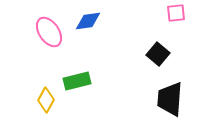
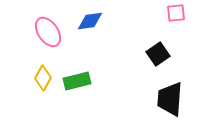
blue diamond: moved 2 px right
pink ellipse: moved 1 px left
black square: rotated 15 degrees clockwise
yellow diamond: moved 3 px left, 22 px up
